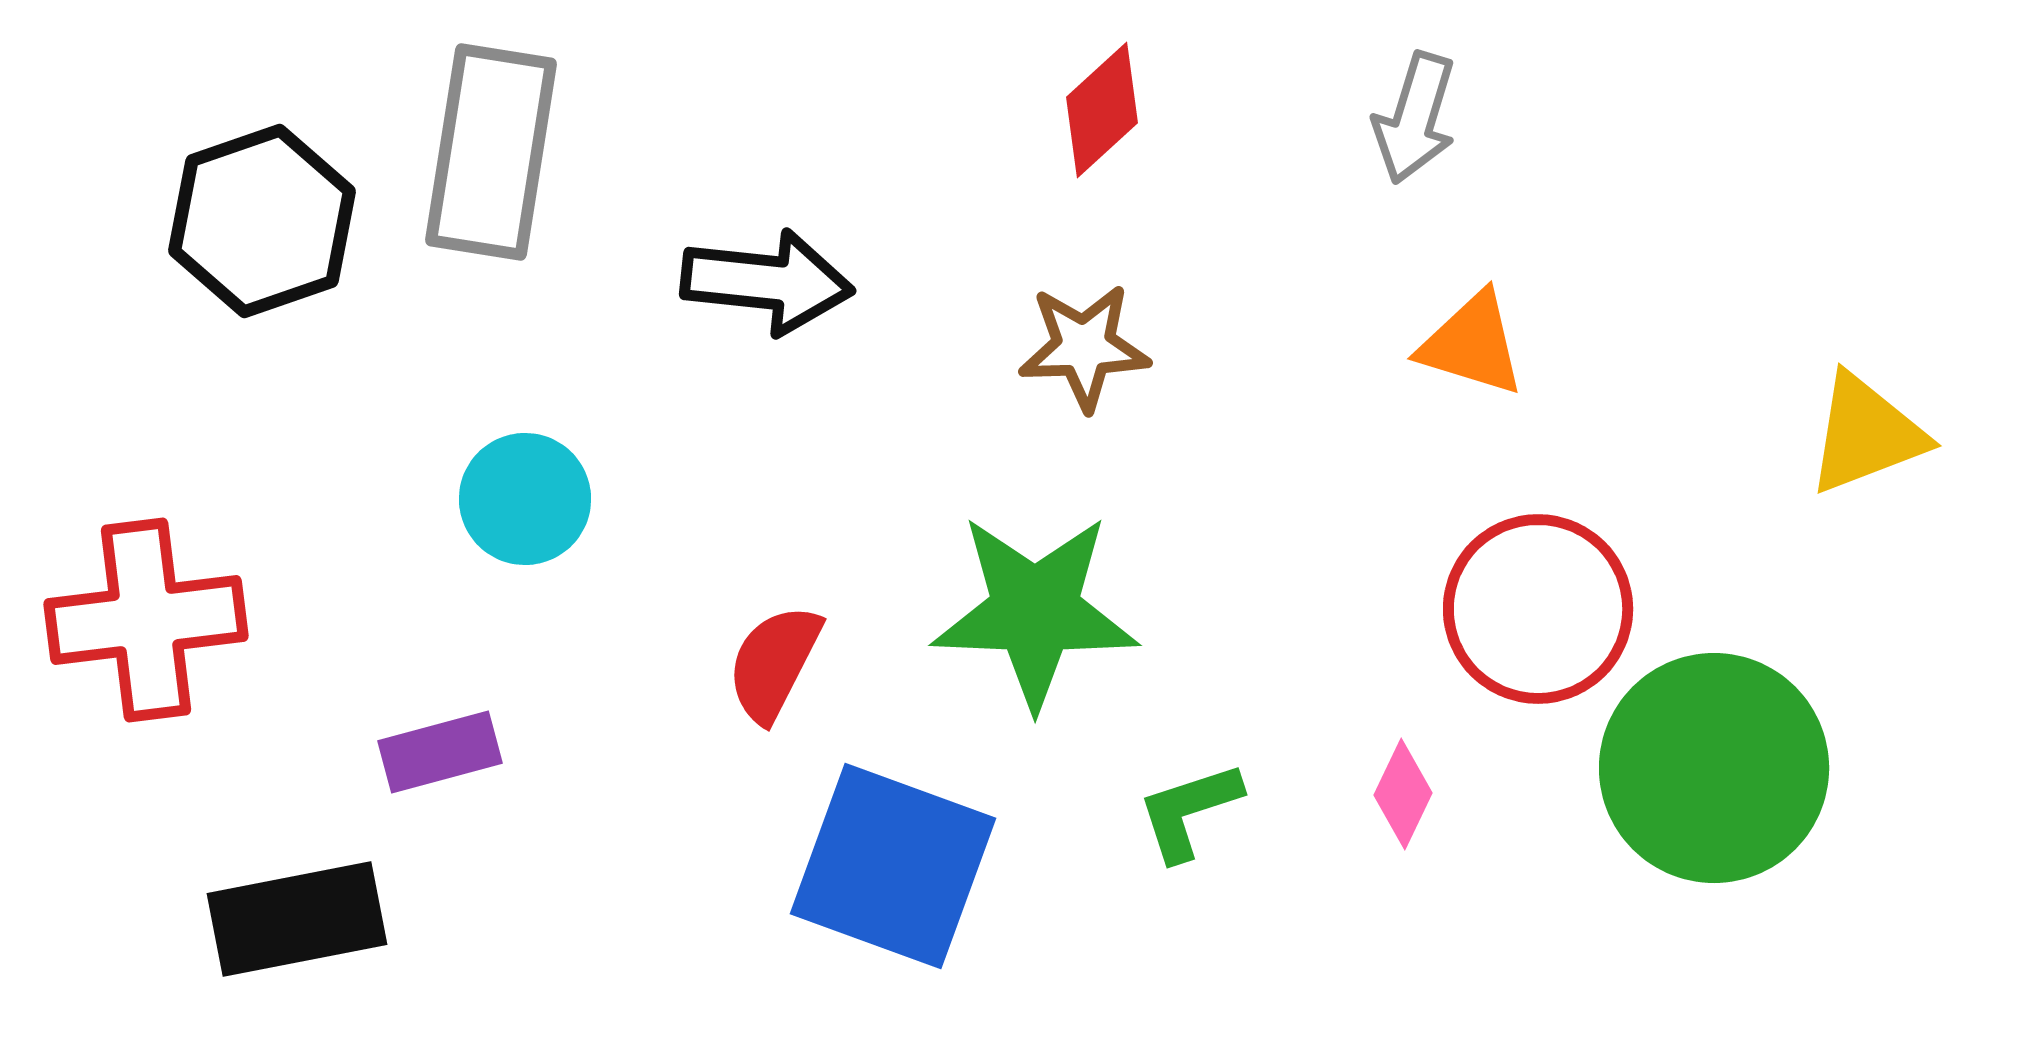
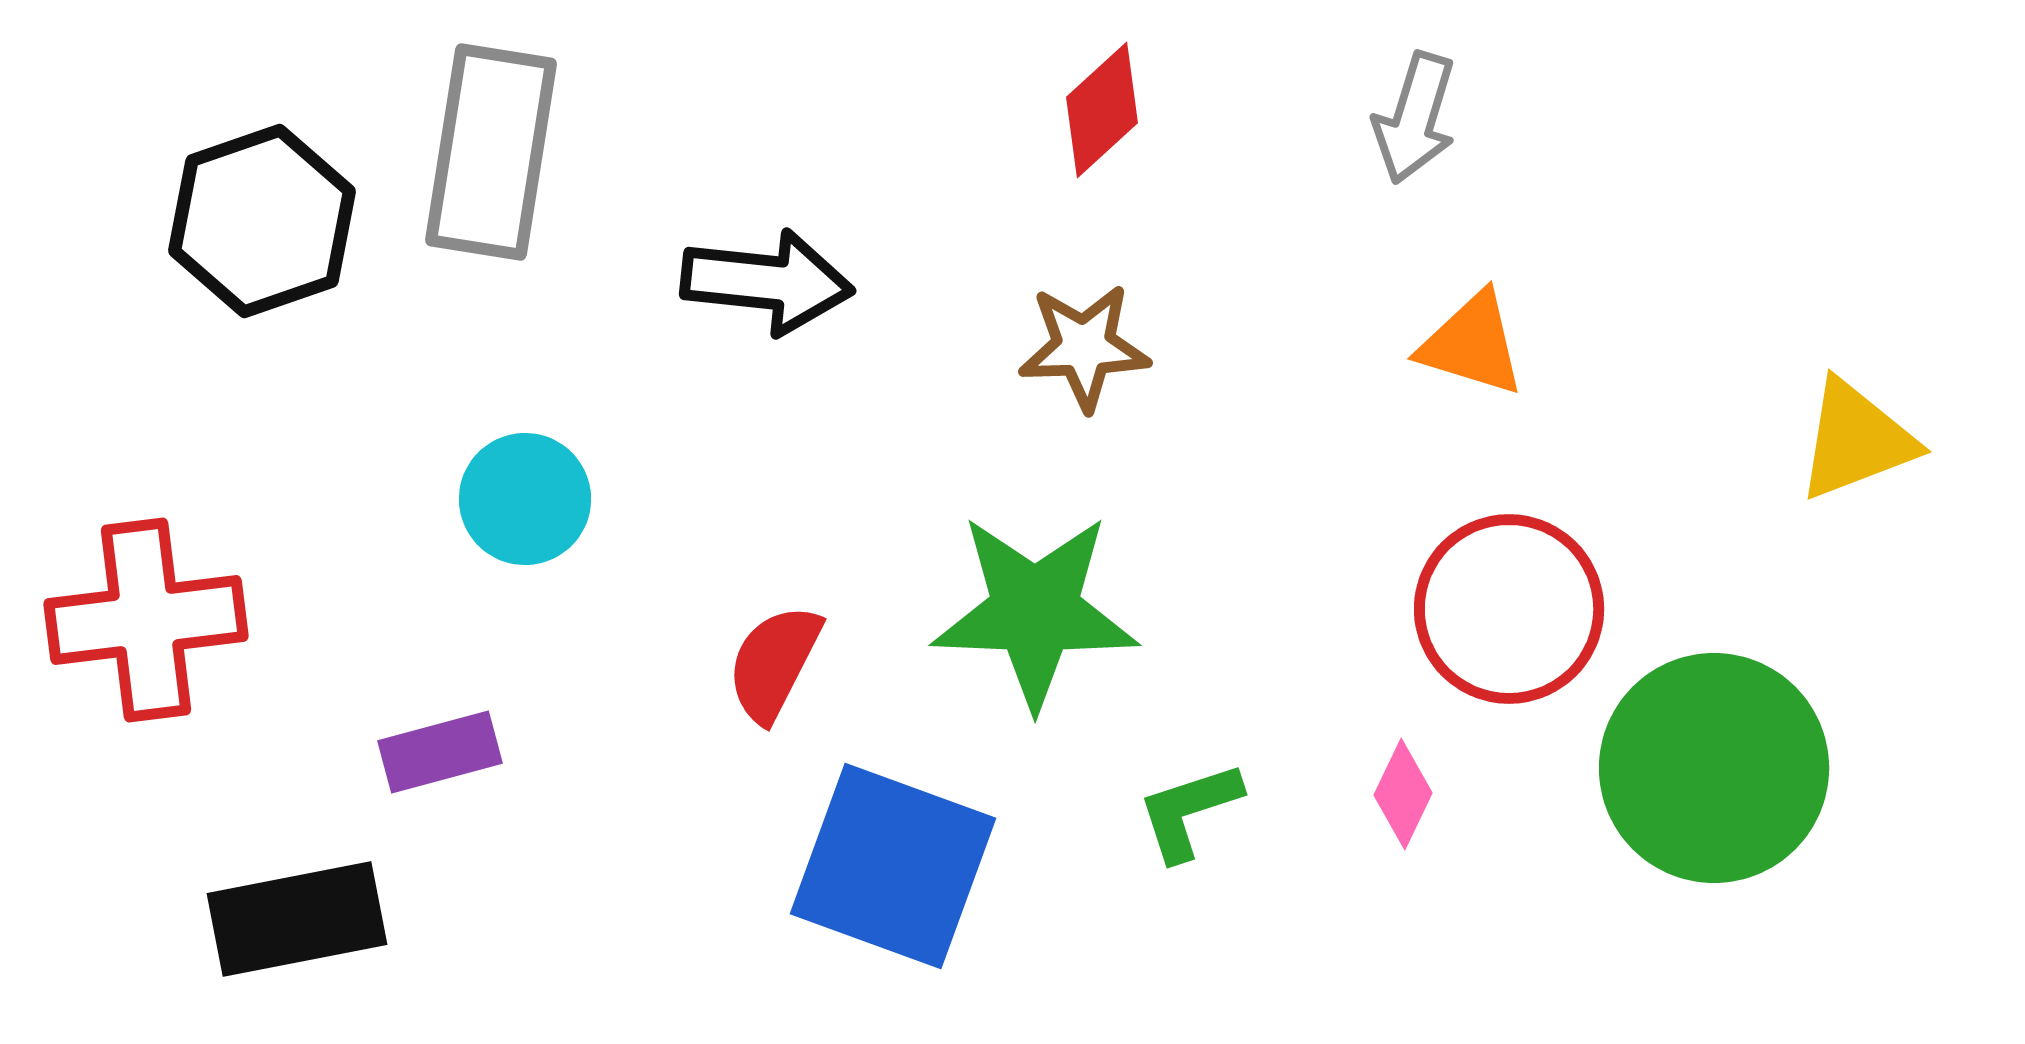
yellow triangle: moved 10 px left, 6 px down
red circle: moved 29 px left
